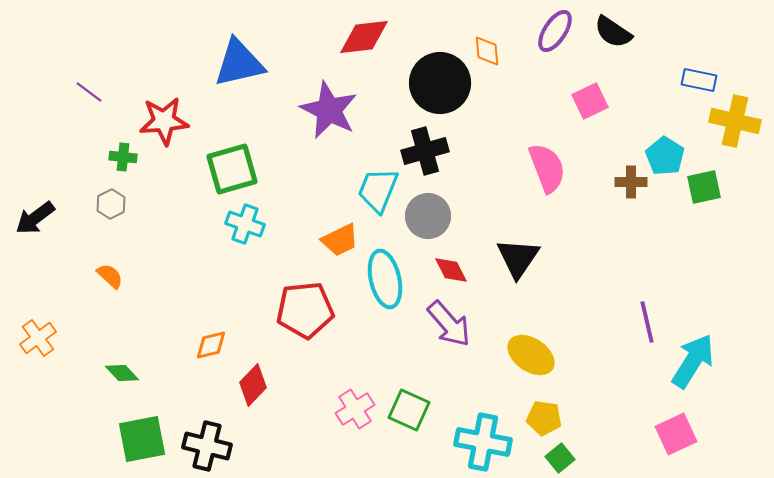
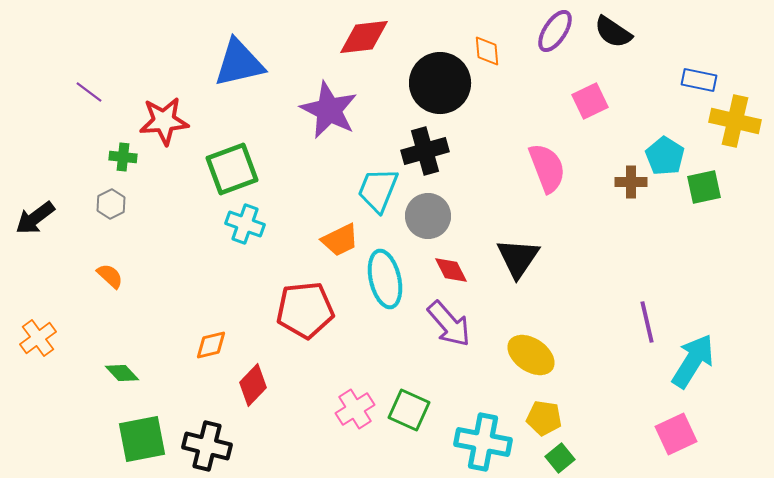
green square at (232, 169): rotated 4 degrees counterclockwise
